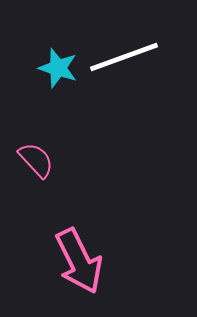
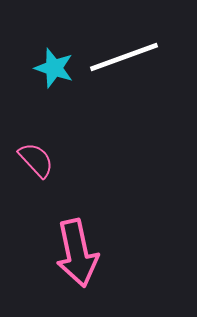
cyan star: moved 4 px left
pink arrow: moved 2 px left, 8 px up; rotated 14 degrees clockwise
